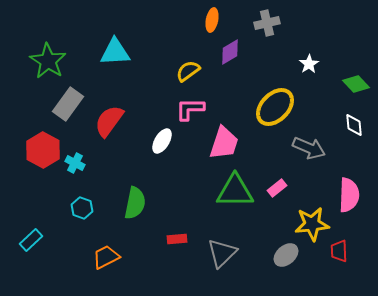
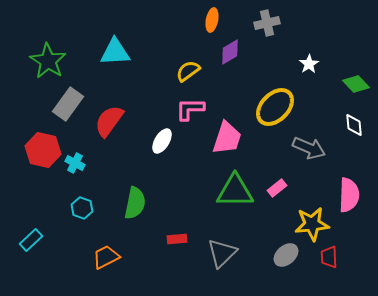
pink trapezoid: moved 3 px right, 5 px up
red hexagon: rotated 16 degrees counterclockwise
red trapezoid: moved 10 px left, 6 px down
